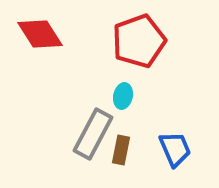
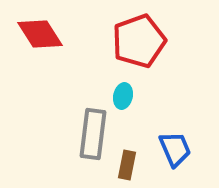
gray rectangle: rotated 21 degrees counterclockwise
brown rectangle: moved 6 px right, 15 px down
